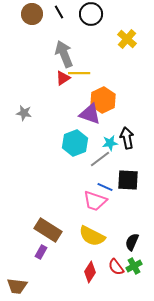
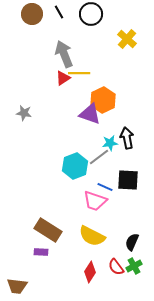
cyan hexagon: moved 23 px down
gray line: moved 1 px left, 2 px up
purple rectangle: rotated 64 degrees clockwise
